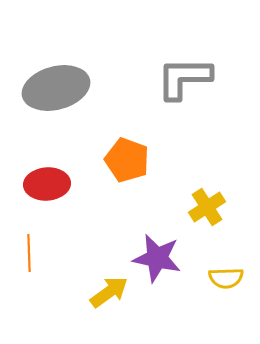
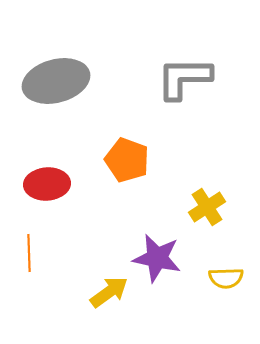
gray ellipse: moved 7 px up
